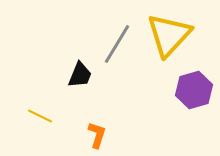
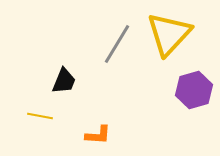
yellow triangle: moved 1 px up
black trapezoid: moved 16 px left, 6 px down
yellow line: rotated 15 degrees counterclockwise
orange L-shape: moved 1 px right; rotated 76 degrees clockwise
